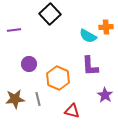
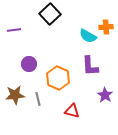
brown star: moved 4 px up
